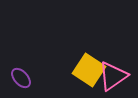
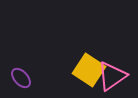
pink triangle: moved 1 px left
